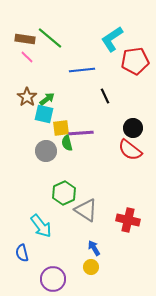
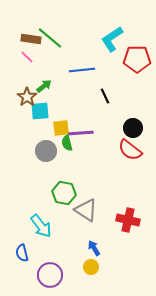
brown rectangle: moved 6 px right
red pentagon: moved 2 px right, 2 px up; rotated 8 degrees clockwise
green arrow: moved 3 px left, 13 px up
cyan square: moved 4 px left, 3 px up; rotated 18 degrees counterclockwise
green hexagon: rotated 25 degrees counterclockwise
purple circle: moved 3 px left, 4 px up
